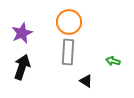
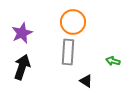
orange circle: moved 4 px right
